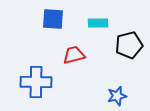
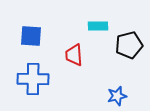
blue square: moved 22 px left, 17 px down
cyan rectangle: moved 3 px down
red trapezoid: rotated 80 degrees counterclockwise
blue cross: moved 3 px left, 3 px up
